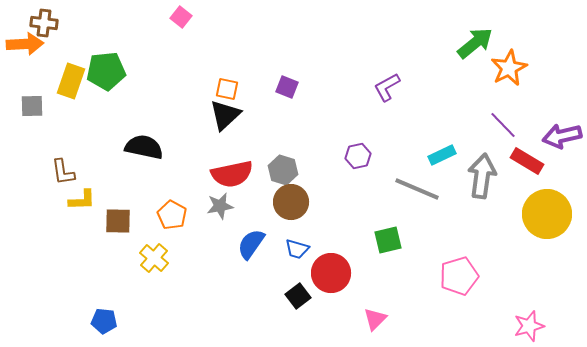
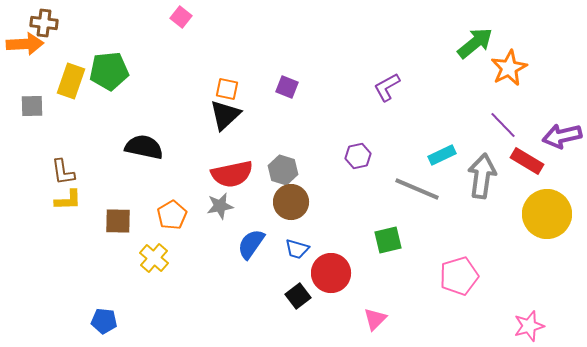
green pentagon: moved 3 px right
yellow L-shape: moved 14 px left
orange pentagon: rotated 12 degrees clockwise
